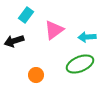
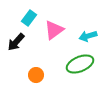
cyan rectangle: moved 3 px right, 3 px down
cyan arrow: moved 1 px right, 1 px up; rotated 12 degrees counterclockwise
black arrow: moved 2 px right, 1 px down; rotated 30 degrees counterclockwise
